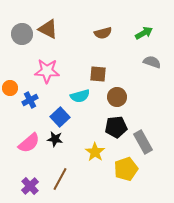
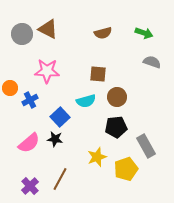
green arrow: rotated 48 degrees clockwise
cyan semicircle: moved 6 px right, 5 px down
gray rectangle: moved 3 px right, 4 px down
yellow star: moved 2 px right, 5 px down; rotated 18 degrees clockwise
